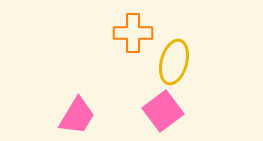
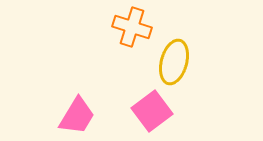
orange cross: moved 1 px left, 6 px up; rotated 18 degrees clockwise
pink square: moved 11 px left
